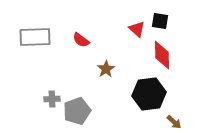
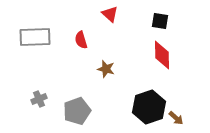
red triangle: moved 27 px left, 15 px up
red semicircle: rotated 36 degrees clockwise
brown star: rotated 24 degrees counterclockwise
black hexagon: moved 13 px down; rotated 12 degrees counterclockwise
gray cross: moved 13 px left; rotated 21 degrees counterclockwise
brown arrow: moved 2 px right, 4 px up
